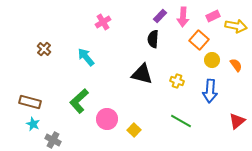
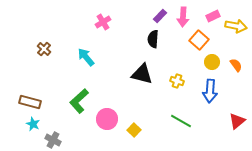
yellow circle: moved 2 px down
